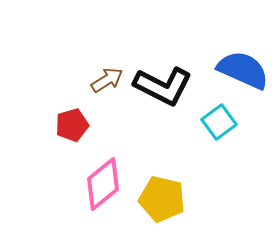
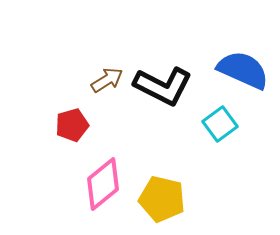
cyan square: moved 1 px right, 2 px down
